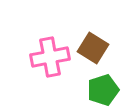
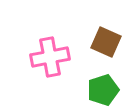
brown square: moved 13 px right, 6 px up; rotated 8 degrees counterclockwise
